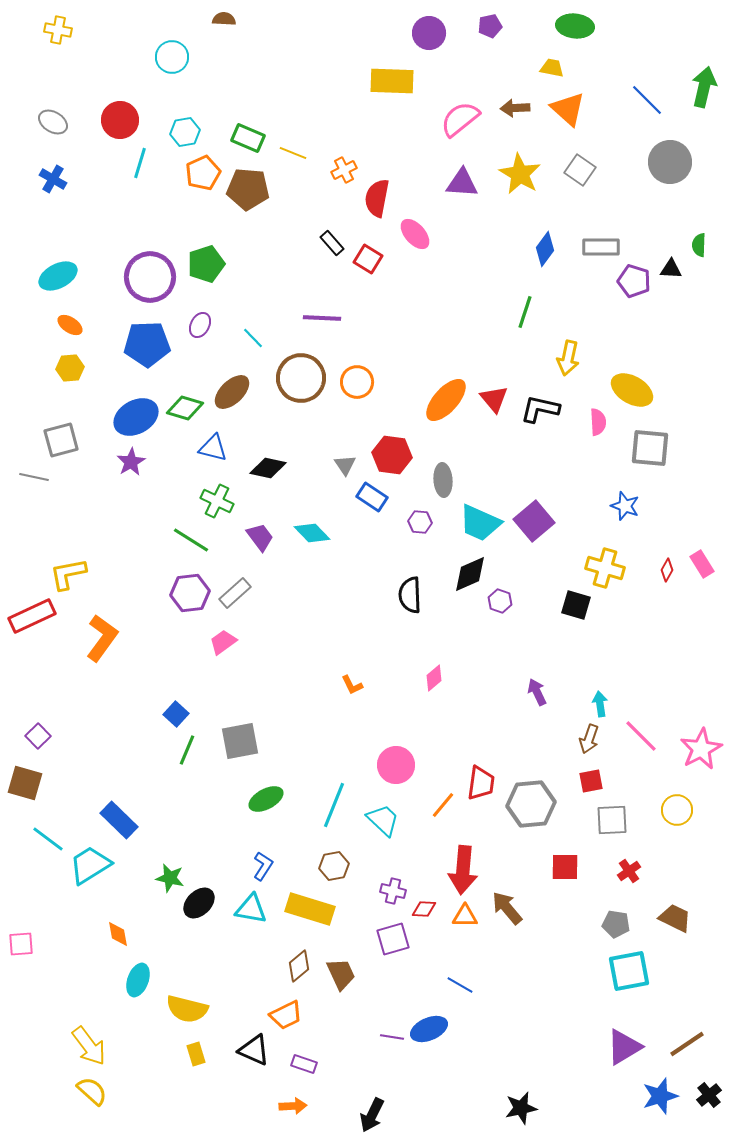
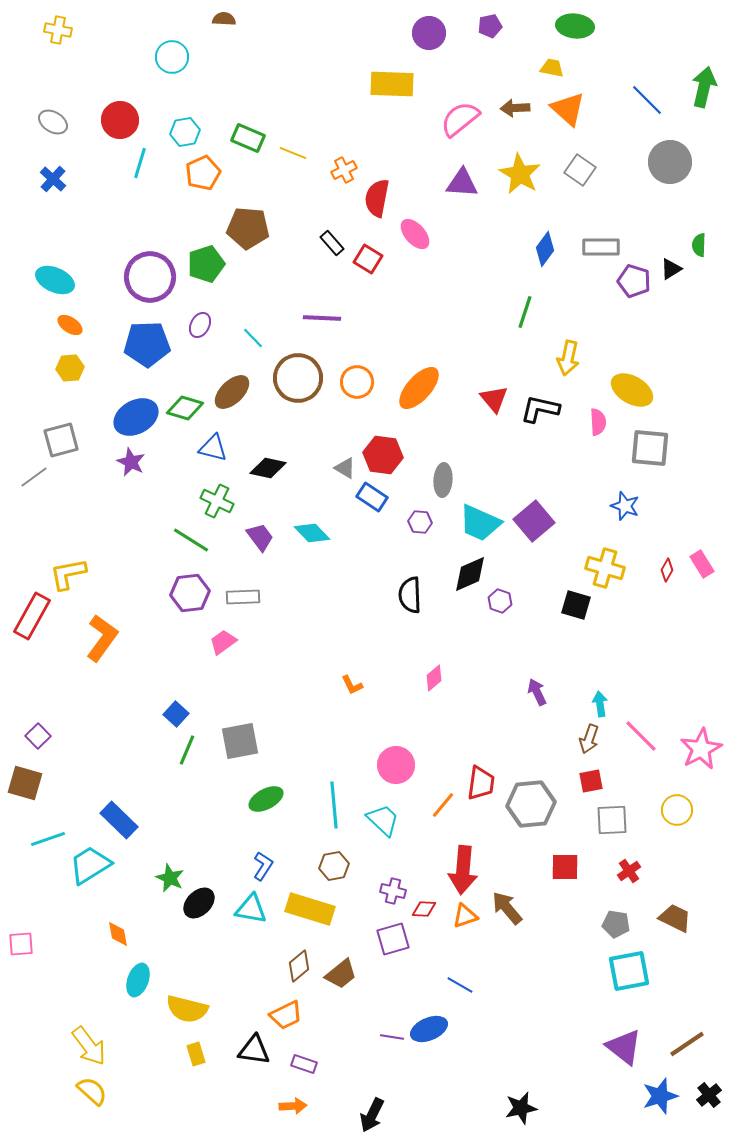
yellow rectangle at (392, 81): moved 3 px down
blue cross at (53, 179): rotated 12 degrees clockwise
brown pentagon at (248, 189): moved 39 px down
black triangle at (671, 269): rotated 35 degrees counterclockwise
cyan ellipse at (58, 276): moved 3 px left, 4 px down; rotated 51 degrees clockwise
brown circle at (301, 378): moved 3 px left
orange ellipse at (446, 400): moved 27 px left, 12 px up
red hexagon at (392, 455): moved 9 px left
purple star at (131, 462): rotated 16 degrees counterclockwise
gray triangle at (345, 465): moved 3 px down; rotated 25 degrees counterclockwise
gray line at (34, 477): rotated 48 degrees counterclockwise
gray ellipse at (443, 480): rotated 8 degrees clockwise
gray rectangle at (235, 593): moved 8 px right, 4 px down; rotated 40 degrees clockwise
red rectangle at (32, 616): rotated 36 degrees counterclockwise
cyan line at (334, 805): rotated 27 degrees counterclockwise
cyan line at (48, 839): rotated 56 degrees counterclockwise
green star at (170, 878): rotated 12 degrees clockwise
orange triangle at (465, 916): rotated 20 degrees counterclockwise
brown trapezoid at (341, 974): rotated 76 degrees clockwise
purple triangle at (624, 1047): rotated 51 degrees counterclockwise
black triangle at (254, 1050): rotated 16 degrees counterclockwise
